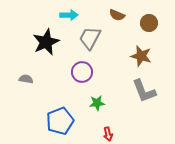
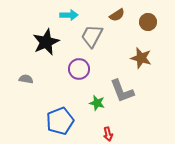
brown semicircle: rotated 56 degrees counterclockwise
brown circle: moved 1 px left, 1 px up
gray trapezoid: moved 2 px right, 2 px up
brown star: moved 2 px down
purple circle: moved 3 px left, 3 px up
gray L-shape: moved 22 px left
green star: rotated 21 degrees clockwise
